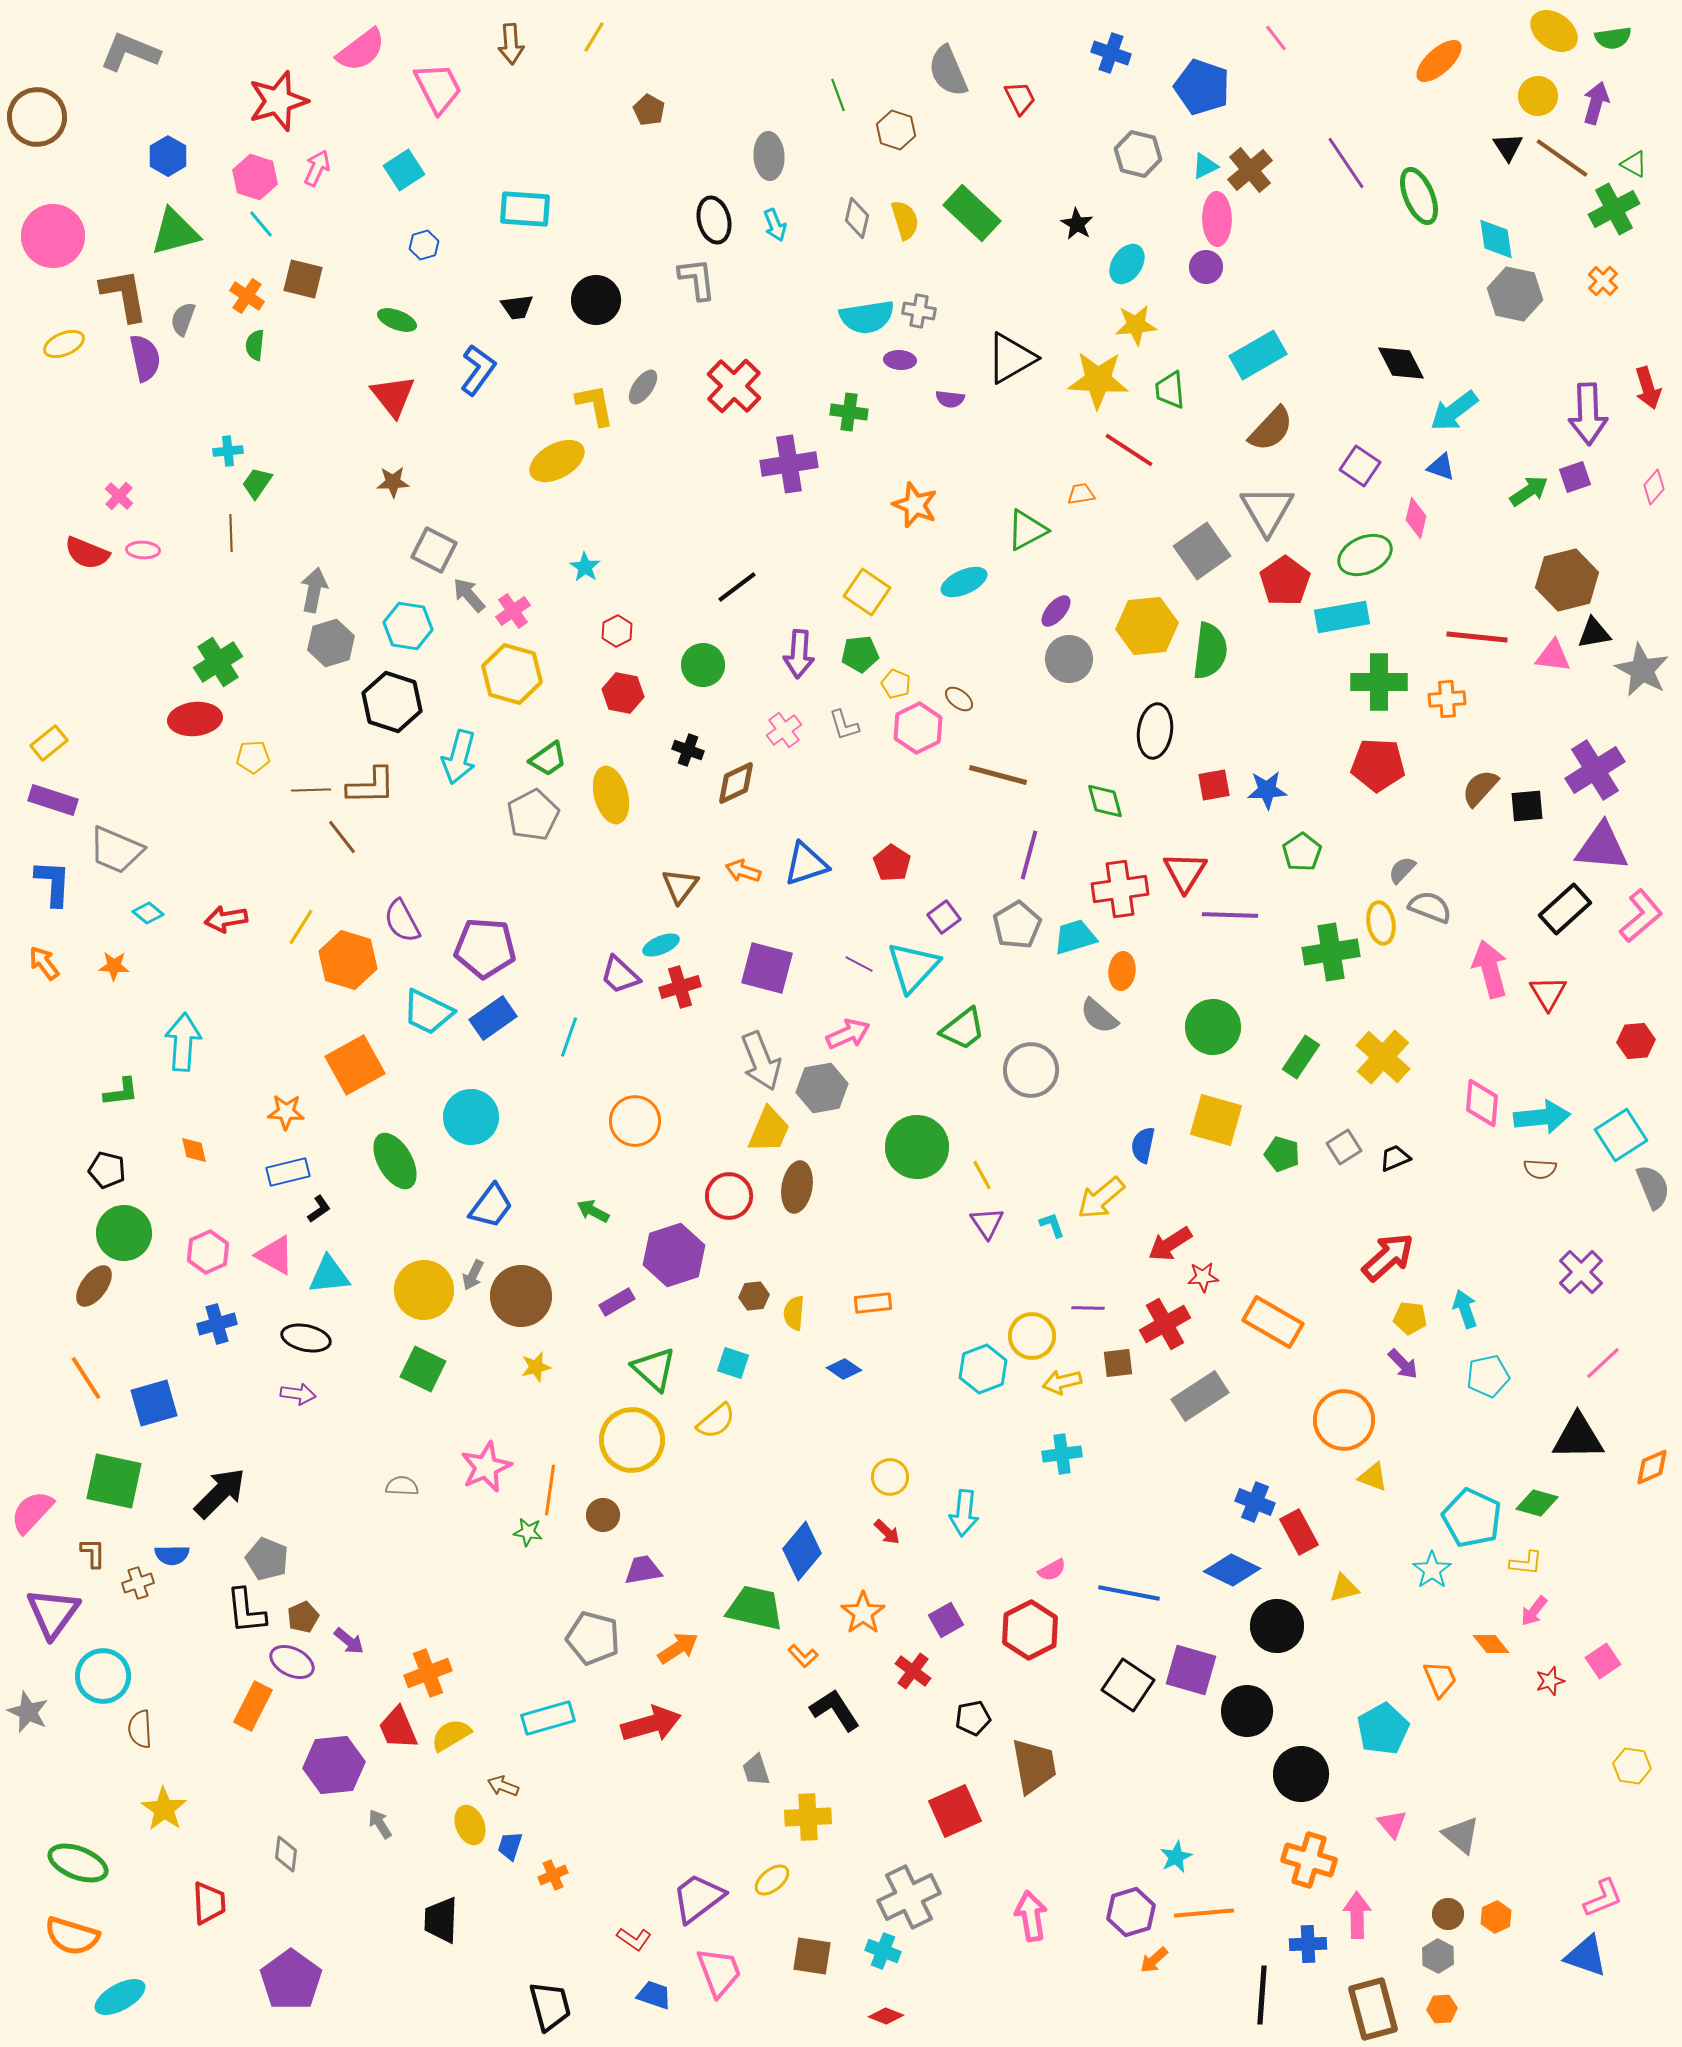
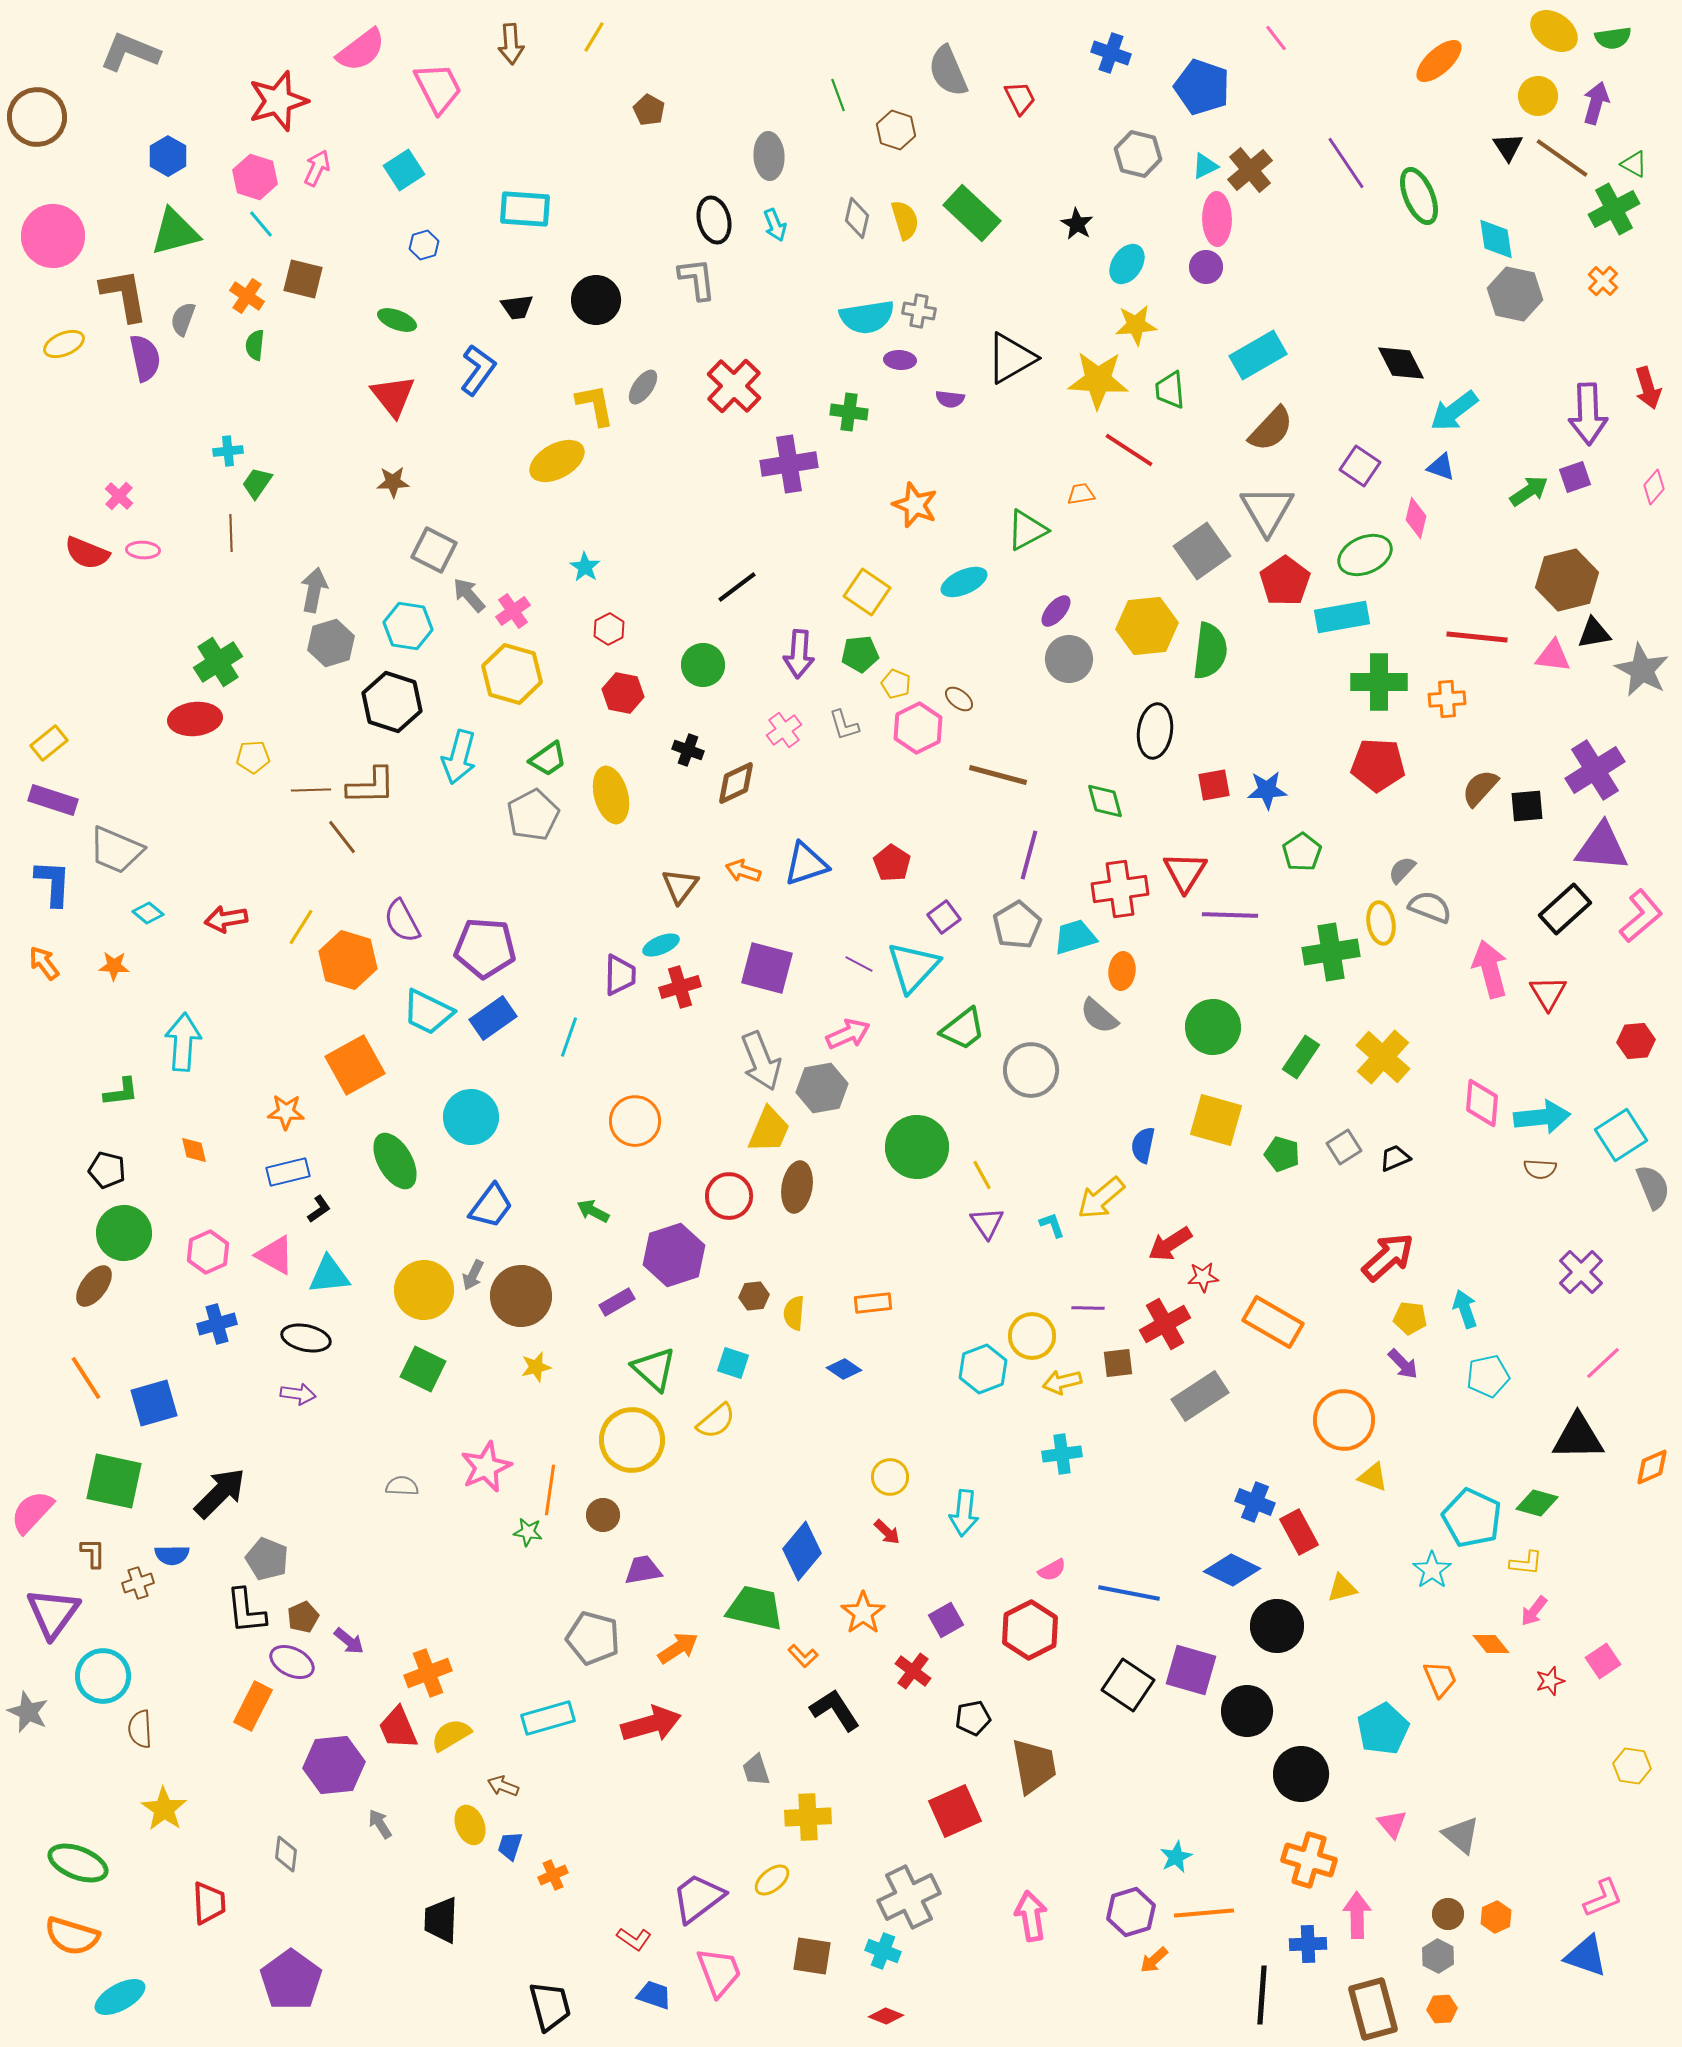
red hexagon at (617, 631): moved 8 px left, 2 px up
purple trapezoid at (620, 975): rotated 132 degrees counterclockwise
yellow triangle at (1344, 1588): moved 2 px left
